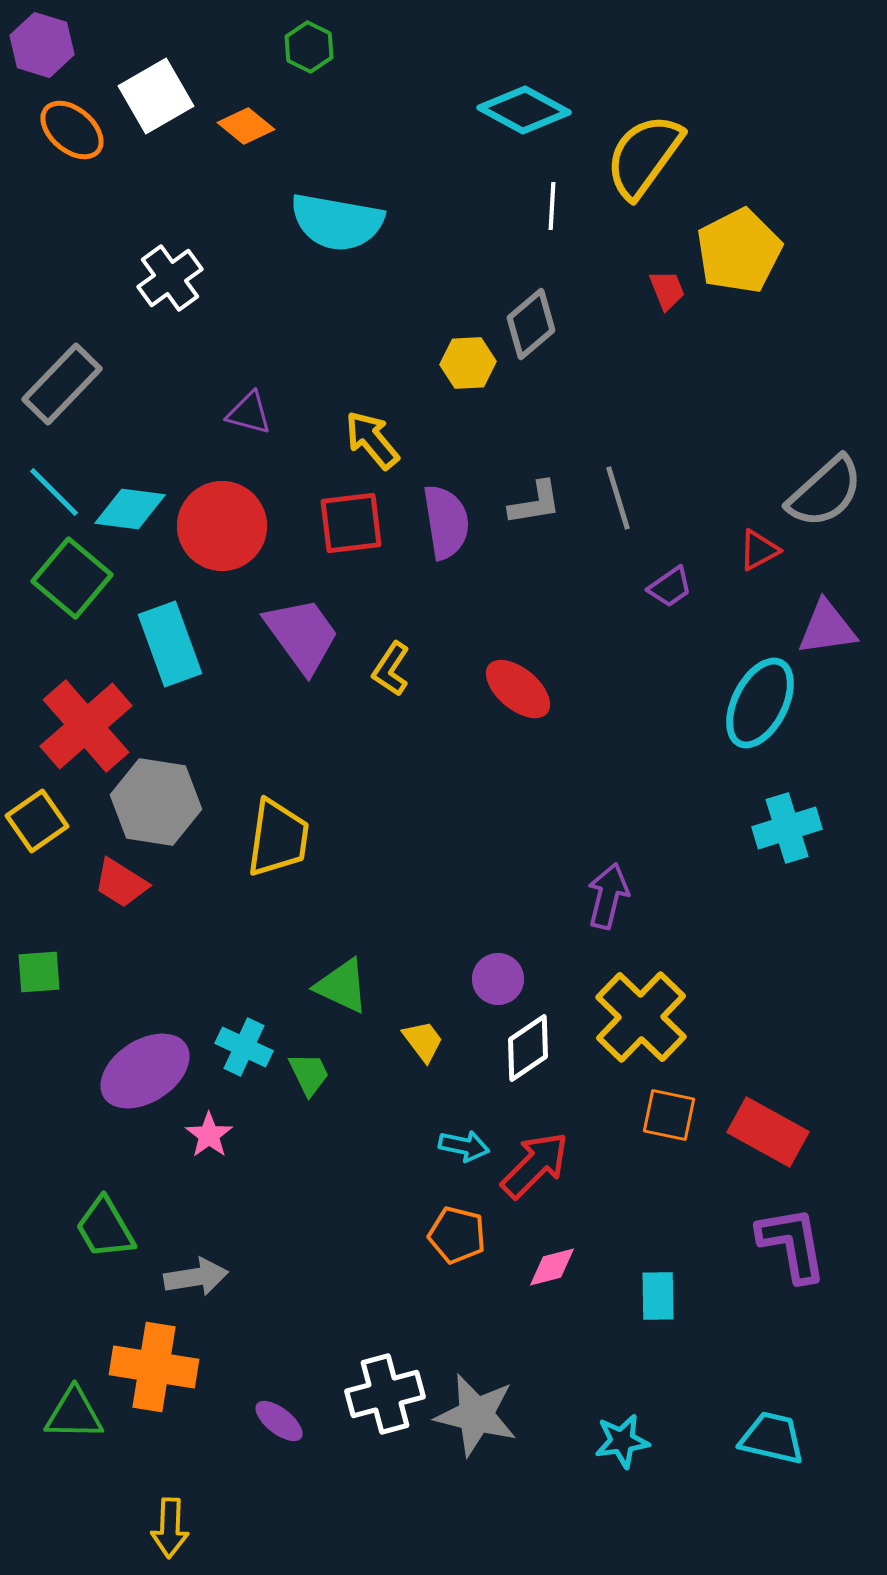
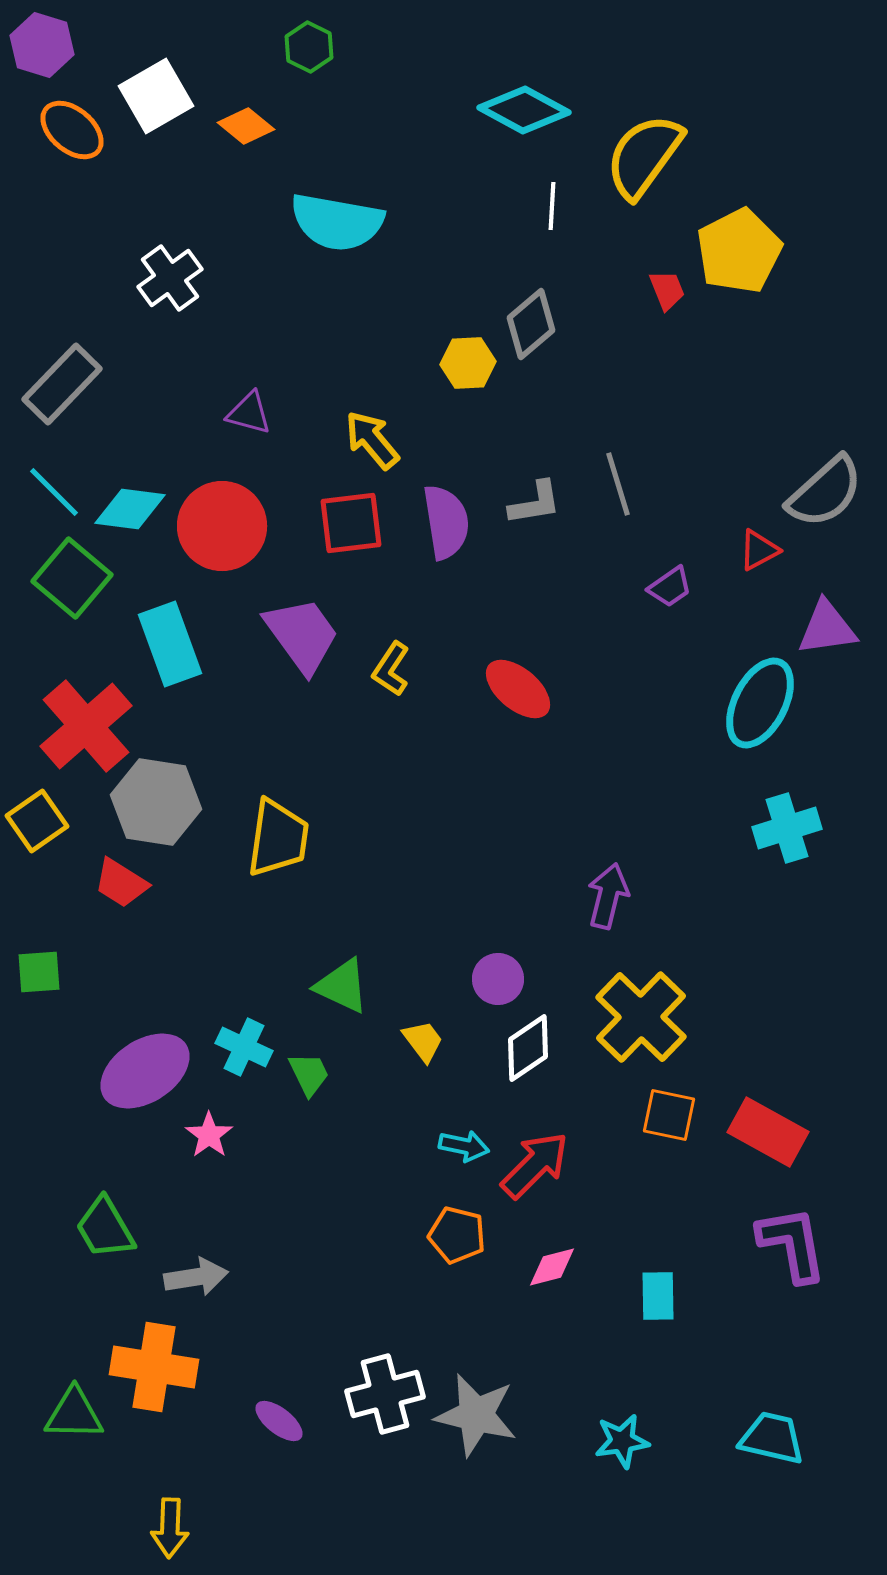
gray line at (618, 498): moved 14 px up
